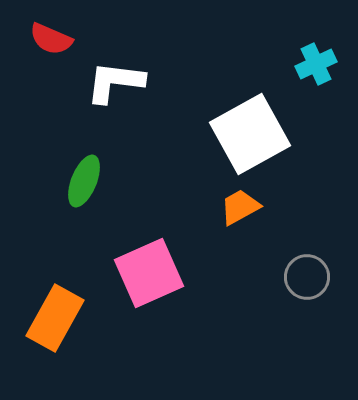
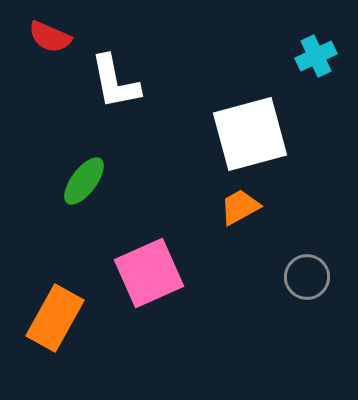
red semicircle: moved 1 px left, 2 px up
cyan cross: moved 8 px up
white L-shape: rotated 108 degrees counterclockwise
white square: rotated 14 degrees clockwise
green ellipse: rotated 15 degrees clockwise
